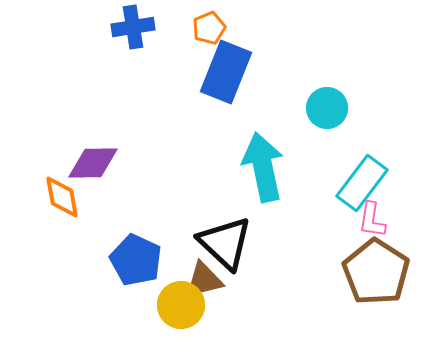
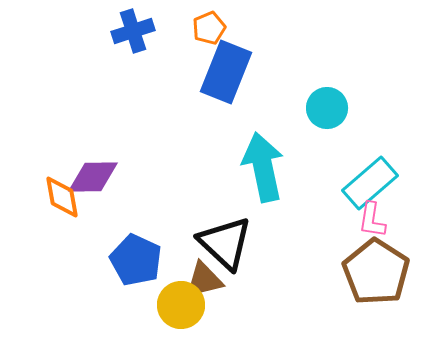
blue cross: moved 4 px down; rotated 9 degrees counterclockwise
purple diamond: moved 14 px down
cyan rectangle: moved 8 px right; rotated 12 degrees clockwise
